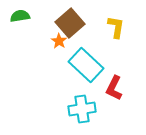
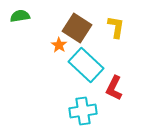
brown square: moved 7 px right, 5 px down; rotated 16 degrees counterclockwise
orange star: moved 4 px down
cyan cross: moved 1 px right, 2 px down
